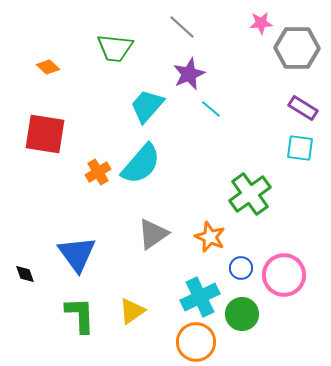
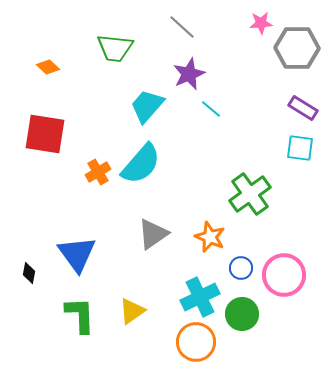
black diamond: moved 4 px right, 1 px up; rotated 30 degrees clockwise
